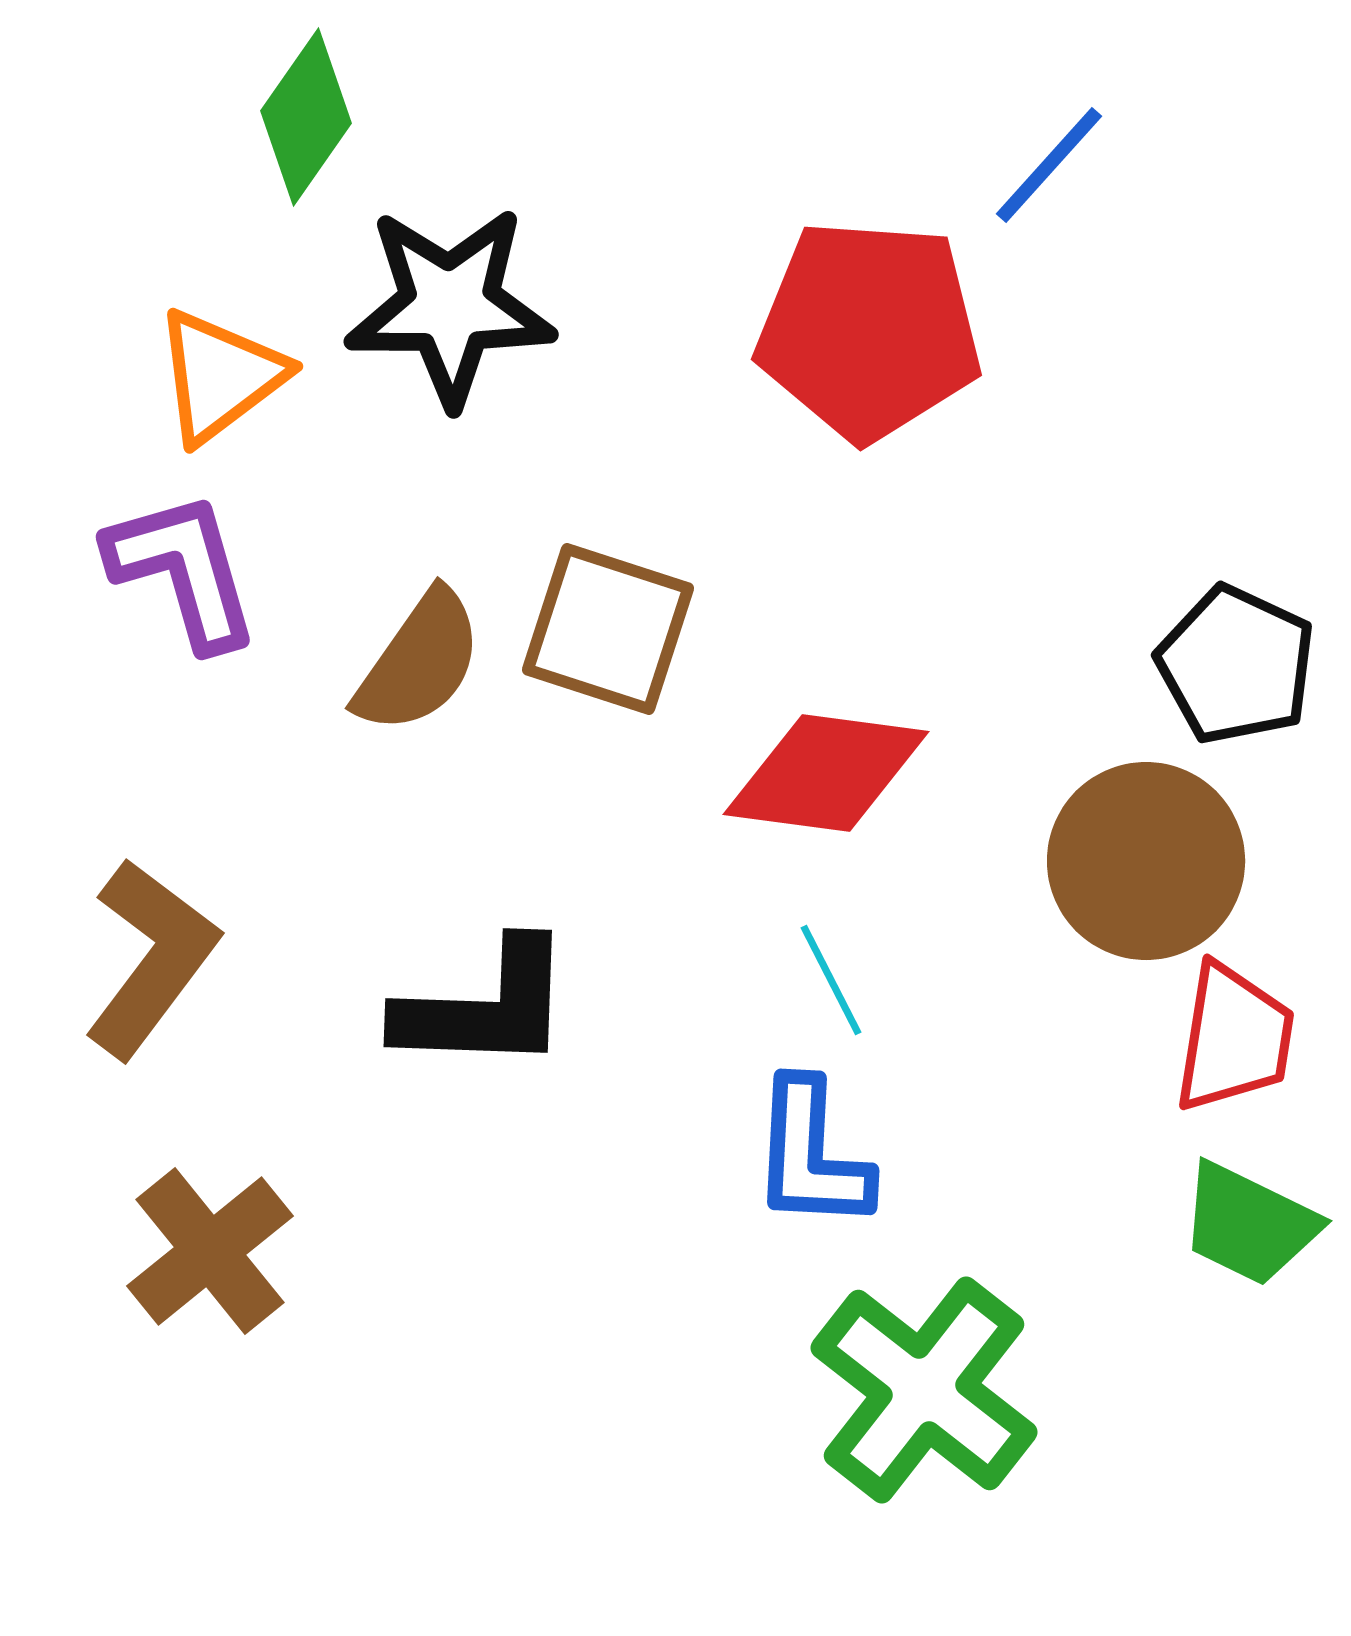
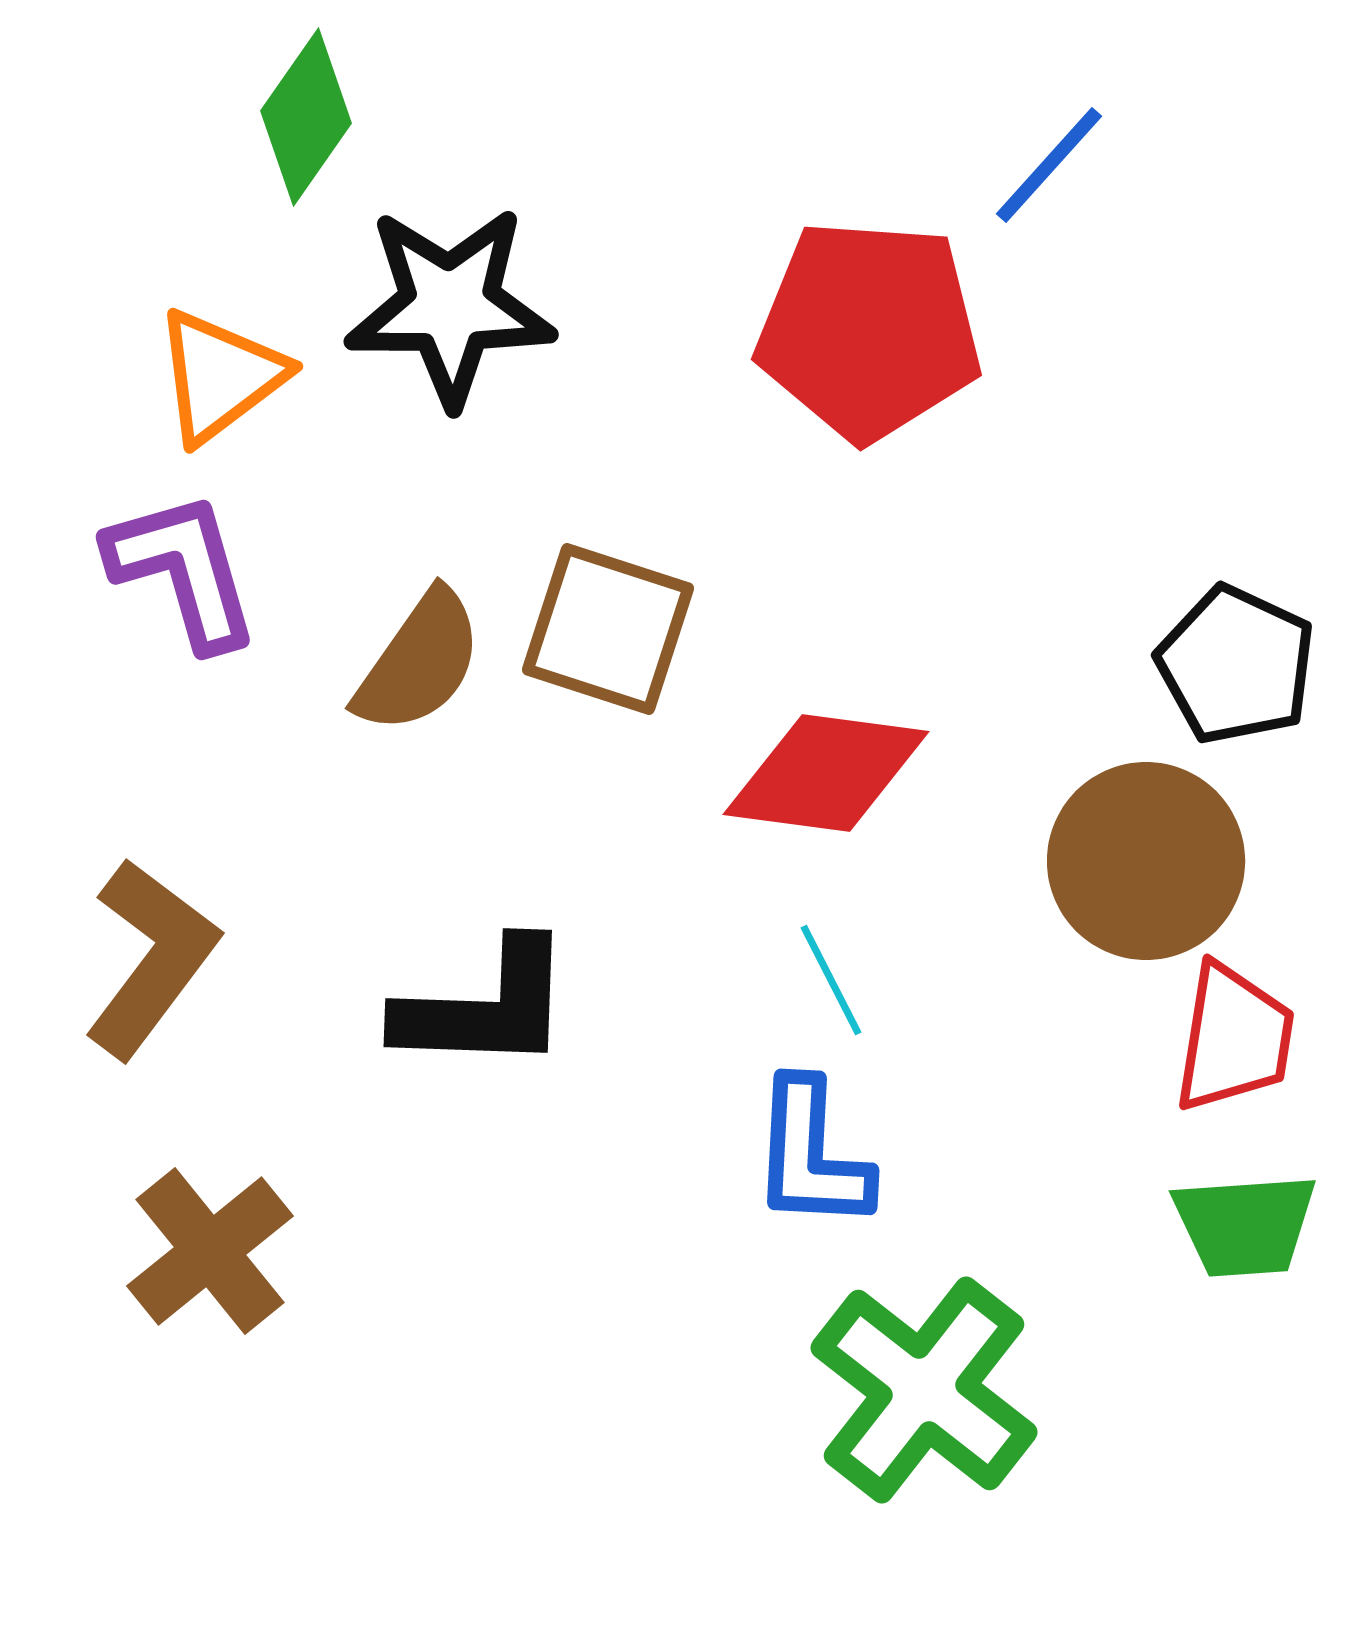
green trapezoid: moved 4 px left, 1 px down; rotated 30 degrees counterclockwise
